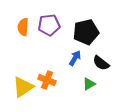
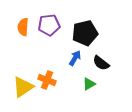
black pentagon: moved 1 px left, 1 px down
